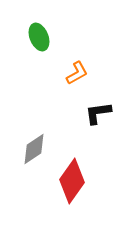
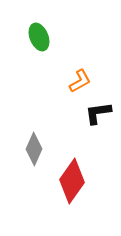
orange L-shape: moved 3 px right, 8 px down
gray diamond: rotated 32 degrees counterclockwise
